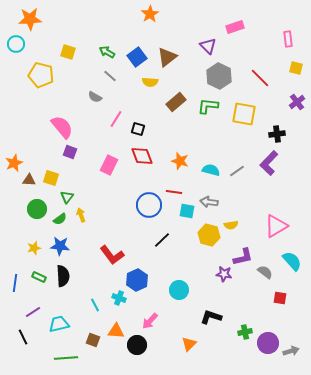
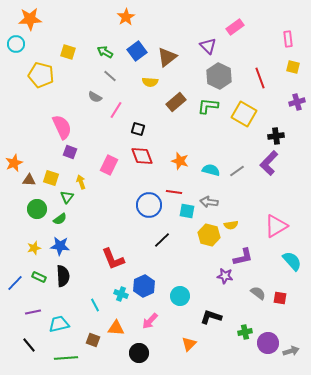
orange star at (150, 14): moved 24 px left, 3 px down
pink rectangle at (235, 27): rotated 18 degrees counterclockwise
green arrow at (107, 52): moved 2 px left
blue square at (137, 57): moved 6 px up
yellow square at (296, 68): moved 3 px left, 1 px up
red line at (260, 78): rotated 25 degrees clockwise
purple cross at (297, 102): rotated 21 degrees clockwise
yellow square at (244, 114): rotated 20 degrees clockwise
pink line at (116, 119): moved 9 px up
pink semicircle at (62, 127): rotated 15 degrees clockwise
black cross at (277, 134): moved 1 px left, 2 px down
yellow arrow at (81, 215): moved 33 px up
red L-shape at (112, 255): moved 1 px right, 4 px down; rotated 15 degrees clockwise
gray semicircle at (265, 272): moved 7 px left, 21 px down
purple star at (224, 274): moved 1 px right, 2 px down
blue hexagon at (137, 280): moved 7 px right, 6 px down
blue line at (15, 283): rotated 36 degrees clockwise
cyan circle at (179, 290): moved 1 px right, 6 px down
cyan cross at (119, 298): moved 2 px right, 4 px up
purple line at (33, 312): rotated 21 degrees clockwise
orange triangle at (116, 331): moved 3 px up
black line at (23, 337): moved 6 px right, 8 px down; rotated 14 degrees counterclockwise
black circle at (137, 345): moved 2 px right, 8 px down
